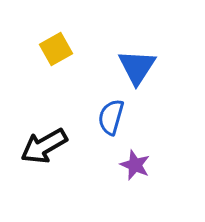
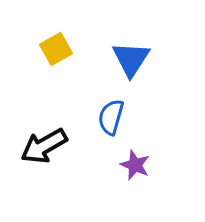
blue triangle: moved 6 px left, 8 px up
